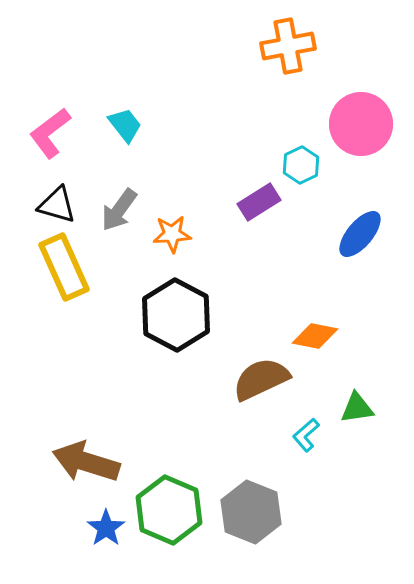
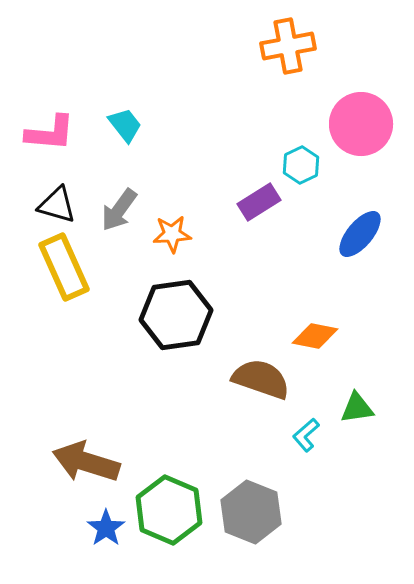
pink L-shape: rotated 138 degrees counterclockwise
black hexagon: rotated 24 degrees clockwise
brown semicircle: rotated 44 degrees clockwise
